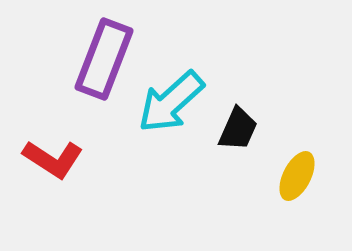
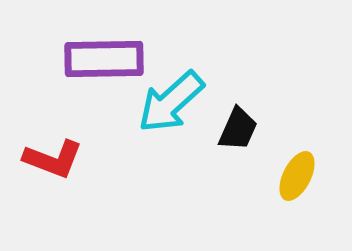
purple rectangle: rotated 68 degrees clockwise
red L-shape: rotated 12 degrees counterclockwise
